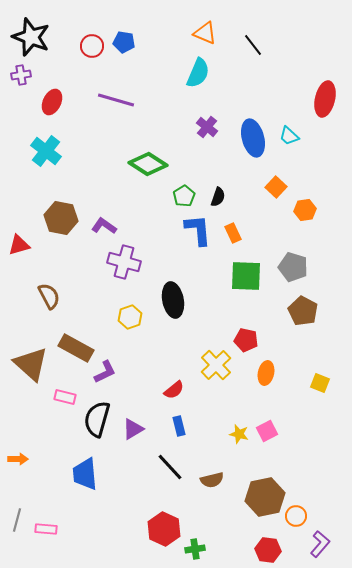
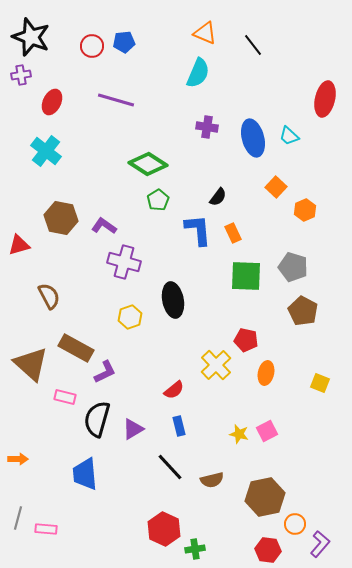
blue pentagon at (124, 42): rotated 15 degrees counterclockwise
purple cross at (207, 127): rotated 30 degrees counterclockwise
green pentagon at (184, 196): moved 26 px left, 4 px down
black semicircle at (218, 197): rotated 18 degrees clockwise
orange hexagon at (305, 210): rotated 15 degrees counterclockwise
orange circle at (296, 516): moved 1 px left, 8 px down
gray line at (17, 520): moved 1 px right, 2 px up
